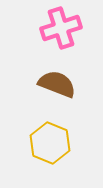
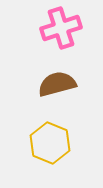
brown semicircle: rotated 36 degrees counterclockwise
